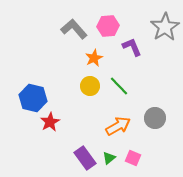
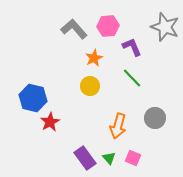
gray star: rotated 20 degrees counterclockwise
green line: moved 13 px right, 8 px up
orange arrow: rotated 135 degrees clockwise
green triangle: rotated 32 degrees counterclockwise
